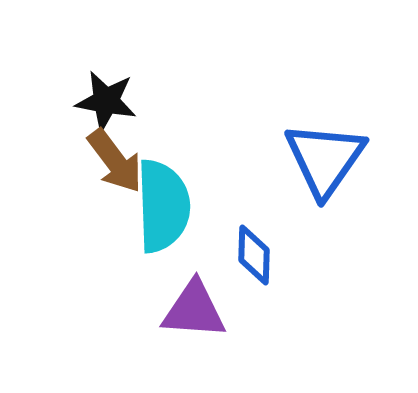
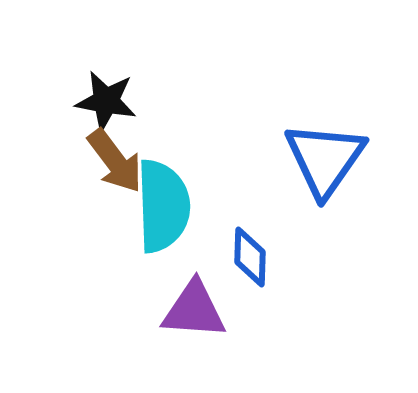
blue diamond: moved 4 px left, 2 px down
